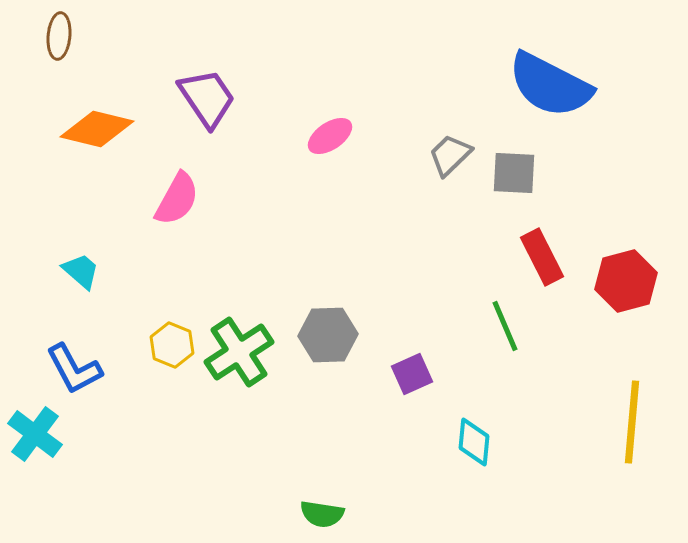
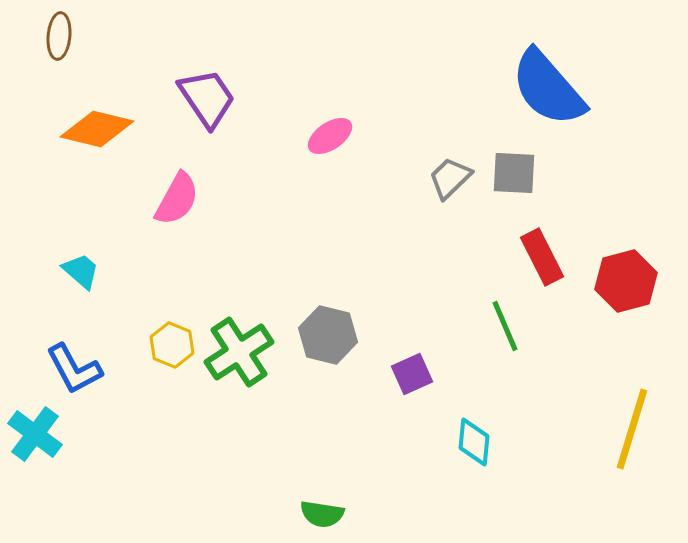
blue semicircle: moved 2 px left, 3 px down; rotated 22 degrees clockwise
gray trapezoid: moved 23 px down
gray hexagon: rotated 16 degrees clockwise
yellow line: moved 7 px down; rotated 12 degrees clockwise
